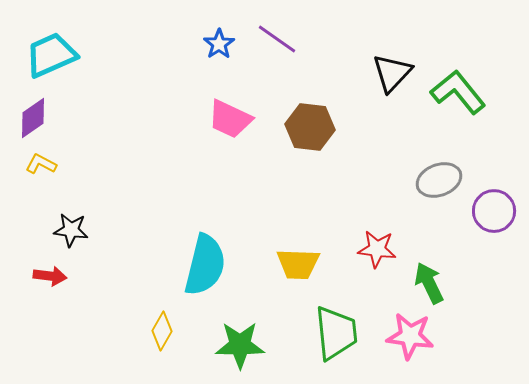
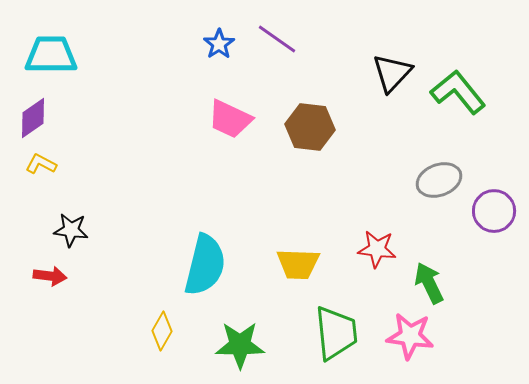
cyan trapezoid: rotated 24 degrees clockwise
